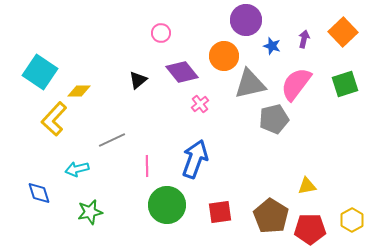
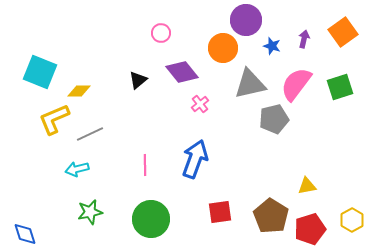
orange square: rotated 8 degrees clockwise
orange circle: moved 1 px left, 8 px up
cyan square: rotated 12 degrees counterclockwise
green square: moved 5 px left, 3 px down
yellow L-shape: rotated 24 degrees clockwise
gray line: moved 22 px left, 6 px up
pink line: moved 2 px left, 1 px up
blue diamond: moved 14 px left, 41 px down
green circle: moved 16 px left, 14 px down
red pentagon: rotated 16 degrees counterclockwise
